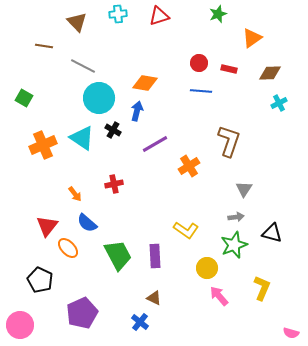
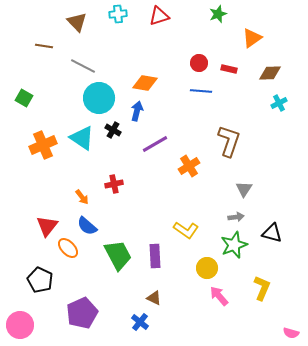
orange arrow at (75, 194): moved 7 px right, 3 px down
blue semicircle at (87, 223): moved 3 px down
